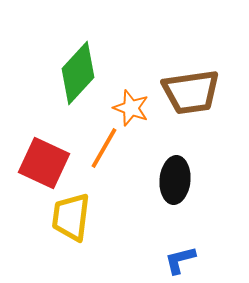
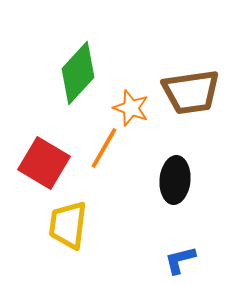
red square: rotated 6 degrees clockwise
yellow trapezoid: moved 3 px left, 8 px down
